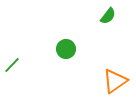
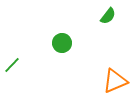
green circle: moved 4 px left, 6 px up
orange triangle: rotated 12 degrees clockwise
